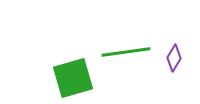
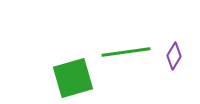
purple diamond: moved 2 px up
